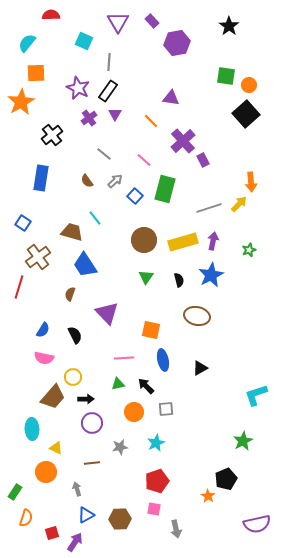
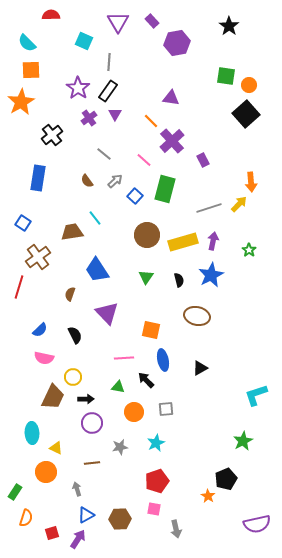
cyan semicircle at (27, 43): rotated 84 degrees counterclockwise
orange square at (36, 73): moved 5 px left, 3 px up
purple star at (78, 88): rotated 10 degrees clockwise
purple cross at (183, 141): moved 11 px left
blue rectangle at (41, 178): moved 3 px left
brown trapezoid at (72, 232): rotated 25 degrees counterclockwise
brown circle at (144, 240): moved 3 px right, 5 px up
green star at (249, 250): rotated 16 degrees counterclockwise
blue trapezoid at (85, 265): moved 12 px right, 5 px down
blue semicircle at (43, 330): moved 3 px left; rotated 14 degrees clockwise
green triangle at (118, 384): moved 3 px down; rotated 24 degrees clockwise
black arrow at (146, 386): moved 6 px up
brown trapezoid at (53, 397): rotated 16 degrees counterclockwise
cyan ellipse at (32, 429): moved 4 px down
purple arrow at (75, 542): moved 3 px right, 3 px up
